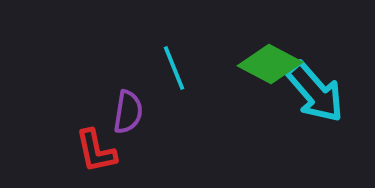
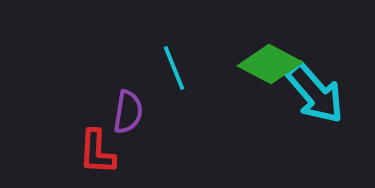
cyan arrow: moved 1 px down
red L-shape: moved 1 px right, 1 px down; rotated 15 degrees clockwise
